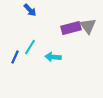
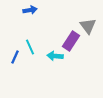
blue arrow: rotated 56 degrees counterclockwise
purple rectangle: moved 13 px down; rotated 42 degrees counterclockwise
cyan line: rotated 56 degrees counterclockwise
cyan arrow: moved 2 px right, 1 px up
